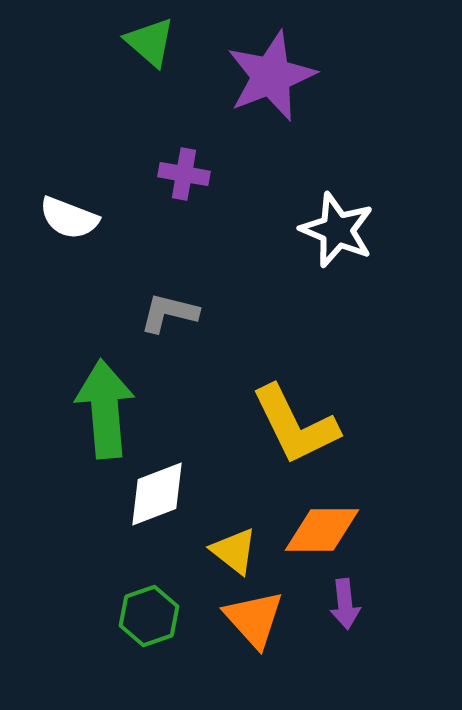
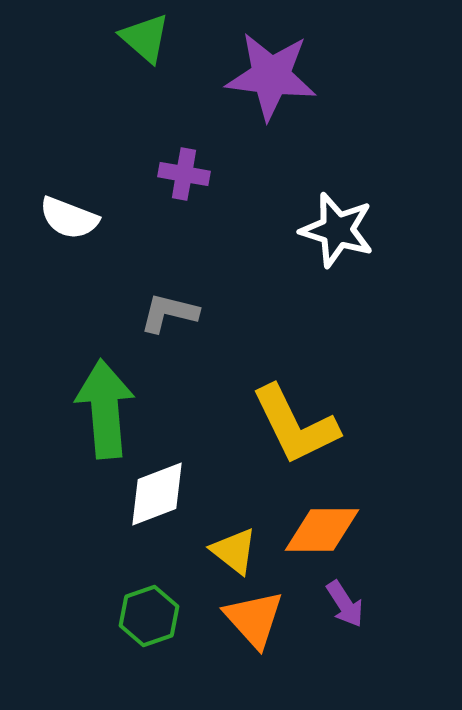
green triangle: moved 5 px left, 4 px up
purple star: rotated 28 degrees clockwise
white star: rotated 6 degrees counterclockwise
purple arrow: rotated 27 degrees counterclockwise
